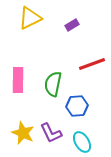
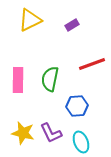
yellow triangle: moved 2 px down
green semicircle: moved 3 px left, 5 px up
yellow star: rotated 10 degrees counterclockwise
cyan ellipse: moved 1 px left; rotated 10 degrees clockwise
